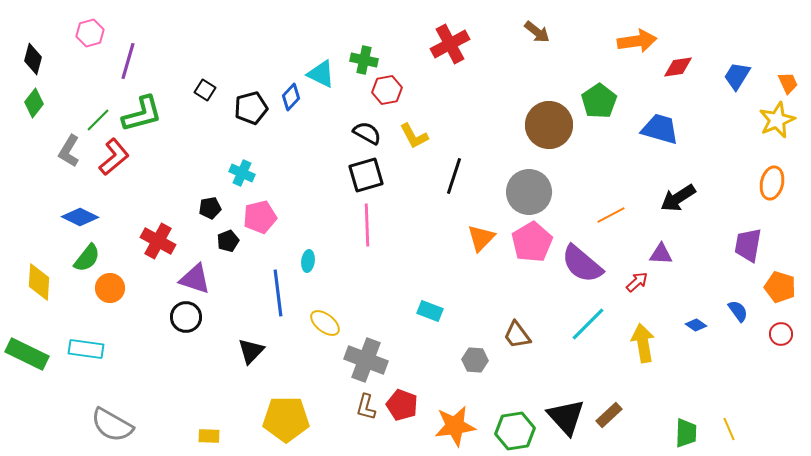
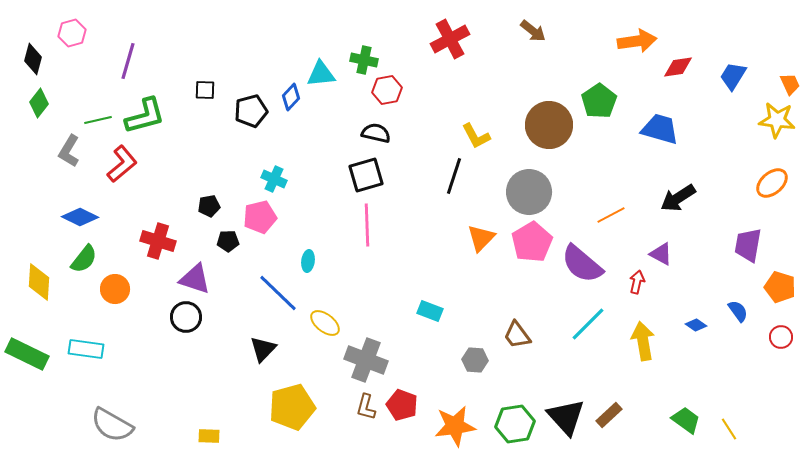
brown arrow at (537, 32): moved 4 px left, 1 px up
pink hexagon at (90, 33): moved 18 px left
red cross at (450, 44): moved 5 px up
cyan triangle at (321, 74): rotated 32 degrees counterclockwise
blue trapezoid at (737, 76): moved 4 px left
orange trapezoid at (788, 83): moved 2 px right, 1 px down
black square at (205, 90): rotated 30 degrees counterclockwise
green diamond at (34, 103): moved 5 px right
black pentagon at (251, 108): moved 3 px down
green L-shape at (142, 114): moved 3 px right, 2 px down
green line at (98, 120): rotated 32 degrees clockwise
yellow star at (777, 120): rotated 30 degrees clockwise
black semicircle at (367, 133): moved 9 px right; rotated 16 degrees counterclockwise
yellow L-shape at (414, 136): moved 62 px right
red L-shape at (114, 157): moved 8 px right, 7 px down
cyan cross at (242, 173): moved 32 px right, 6 px down
orange ellipse at (772, 183): rotated 36 degrees clockwise
black pentagon at (210, 208): moved 1 px left, 2 px up
red cross at (158, 241): rotated 12 degrees counterclockwise
black pentagon at (228, 241): rotated 20 degrees clockwise
purple triangle at (661, 254): rotated 25 degrees clockwise
green semicircle at (87, 258): moved 3 px left, 1 px down
red arrow at (637, 282): rotated 35 degrees counterclockwise
orange circle at (110, 288): moved 5 px right, 1 px down
blue line at (278, 293): rotated 39 degrees counterclockwise
red circle at (781, 334): moved 3 px down
yellow arrow at (643, 343): moved 2 px up
black triangle at (251, 351): moved 12 px right, 2 px up
yellow pentagon at (286, 419): moved 6 px right, 12 px up; rotated 15 degrees counterclockwise
yellow line at (729, 429): rotated 10 degrees counterclockwise
green hexagon at (515, 431): moved 7 px up
green trapezoid at (686, 433): moved 13 px up; rotated 56 degrees counterclockwise
